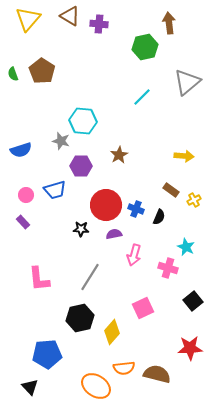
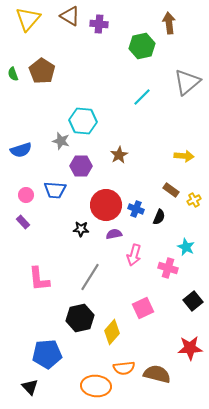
green hexagon: moved 3 px left, 1 px up
blue trapezoid: rotated 20 degrees clockwise
orange ellipse: rotated 28 degrees counterclockwise
